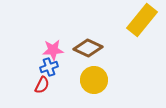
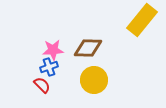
brown diamond: rotated 24 degrees counterclockwise
red semicircle: rotated 72 degrees counterclockwise
